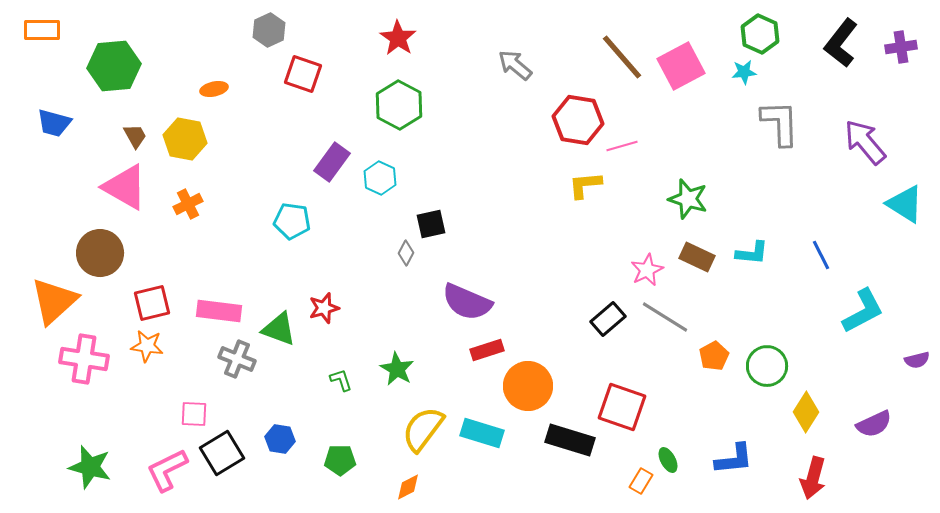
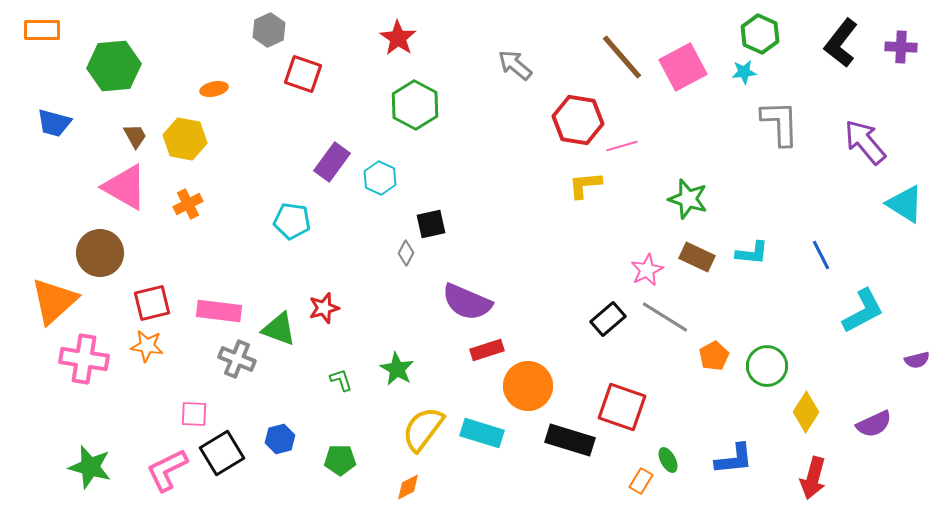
purple cross at (901, 47): rotated 12 degrees clockwise
pink square at (681, 66): moved 2 px right, 1 px down
green hexagon at (399, 105): moved 16 px right
blue hexagon at (280, 439): rotated 24 degrees counterclockwise
